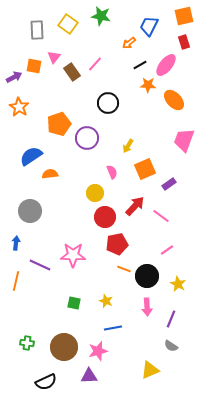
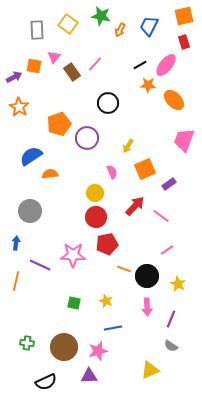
orange arrow at (129, 43): moved 9 px left, 13 px up; rotated 24 degrees counterclockwise
red circle at (105, 217): moved 9 px left
red pentagon at (117, 244): moved 10 px left
